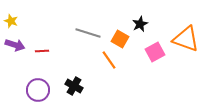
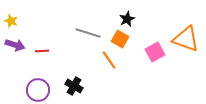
black star: moved 13 px left, 5 px up
